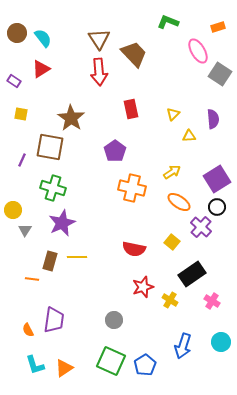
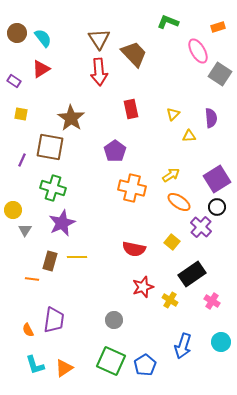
purple semicircle at (213, 119): moved 2 px left, 1 px up
yellow arrow at (172, 172): moved 1 px left, 3 px down
